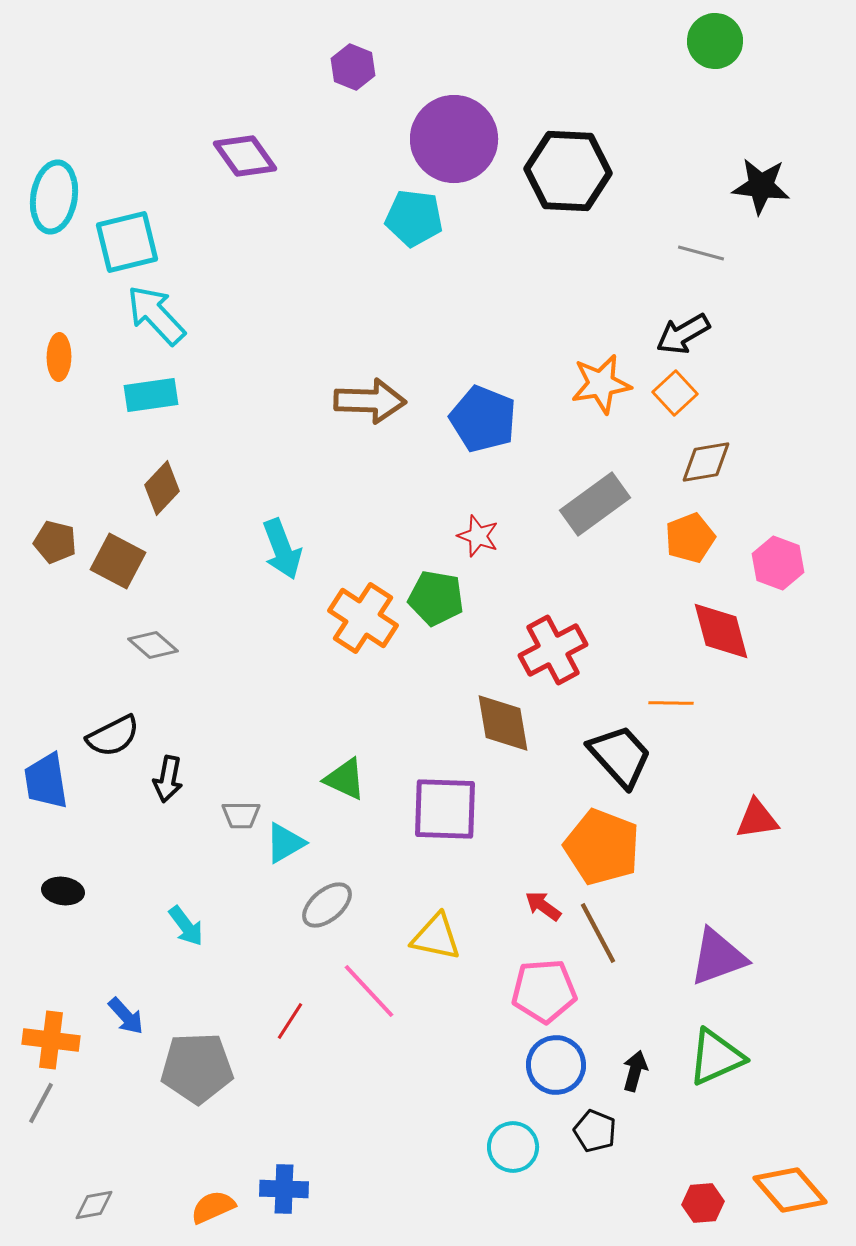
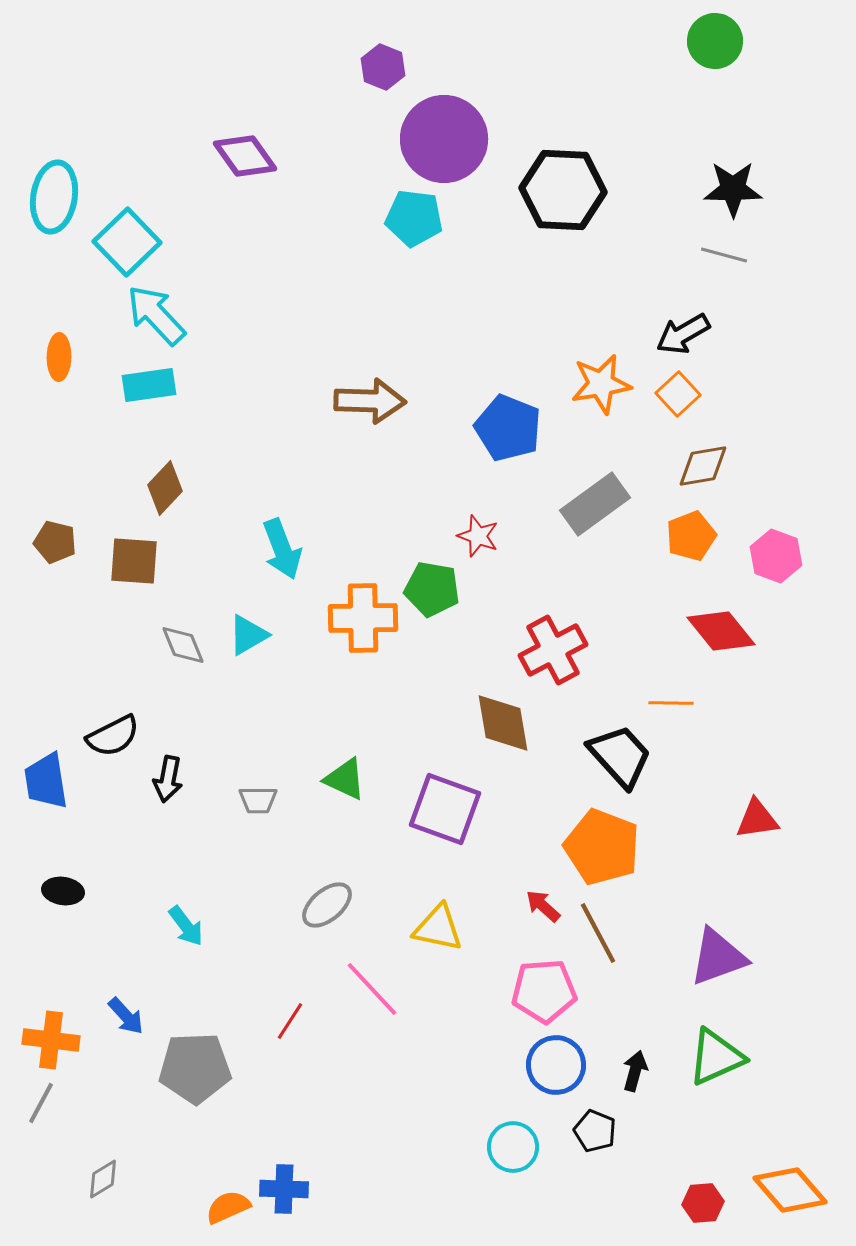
purple hexagon at (353, 67): moved 30 px right
purple circle at (454, 139): moved 10 px left
black hexagon at (568, 171): moved 5 px left, 19 px down
black star at (761, 186): moved 28 px left, 3 px down; rotated 6 degrees counterclockwise
cyan square at (127, 242): rotated 30 degrees counterclockwise
gray line at (701, 253): moved 23 px right, 2 px down
orange square at (675, 393): moved 3 px right, 1 px down
cyan rectangle at (151, 395): moved 2 px left, 10 px up
blue pentagon at (483, 419): moved 25 px right, 9 px down
brown diamond at (706, 462): moved 3 px left, 4 px down
brown diamond at (162, 488): moved 3 px right
orange pentagon at (690, 538): moved 1 px right, 2 px up
brown square at (118, 561): moved 16 px right; rotated 24 degrees counterclockwise
pink hexagon at (778, 563): moved 2 px left, 7 px up
green pentagon at (436, 598): moved 4 px left, 9 px up
orange cross at (363, 618): rotated 34 degrees counterclockwise
red diamond at (721, 631): rotated 24 degrees counterclockwise
gray diamond at (153, 645): moved 30 px right; rotated 27 degrees clockwise
purple square at (445, 809): rotated 18 degrees clockwise
gray trapezoid at (241, 815): moved 17 px right, 15 px up
cyan triangle at (285, 843): moved 37 px left, 208 px up
red arrow at (543, 906): rotated 6 degrees clockwise
yellow triangle at (436, 937): moved 2 px right, 9 px up
pink line at (369, 991): moved 3 px right, 2 px up
gray pentagon at (197, 1068): moved 2 px left
gray diamond at (94, 1205): moved 9 px right, 26 px up; rotated 21 degrees counterclockwise
orange semicircle at (213, 1207): moved 15 px right
